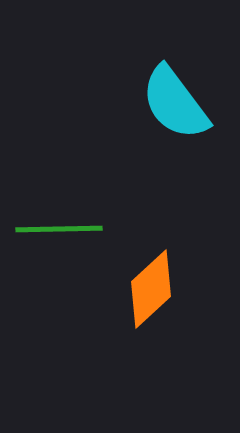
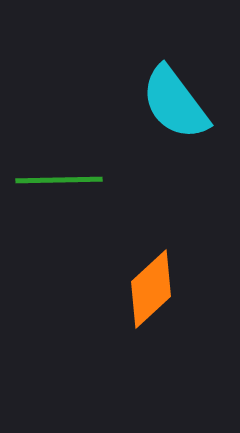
green line: moved 49 px up
